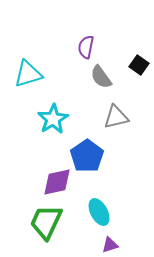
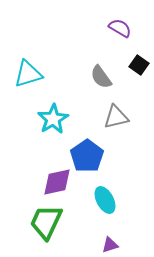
purple semicircle: moved 34 px right, 19 px up; rotated 110 degrees clockwise
cyan ellipse: moved 6 px right, 12 px up
